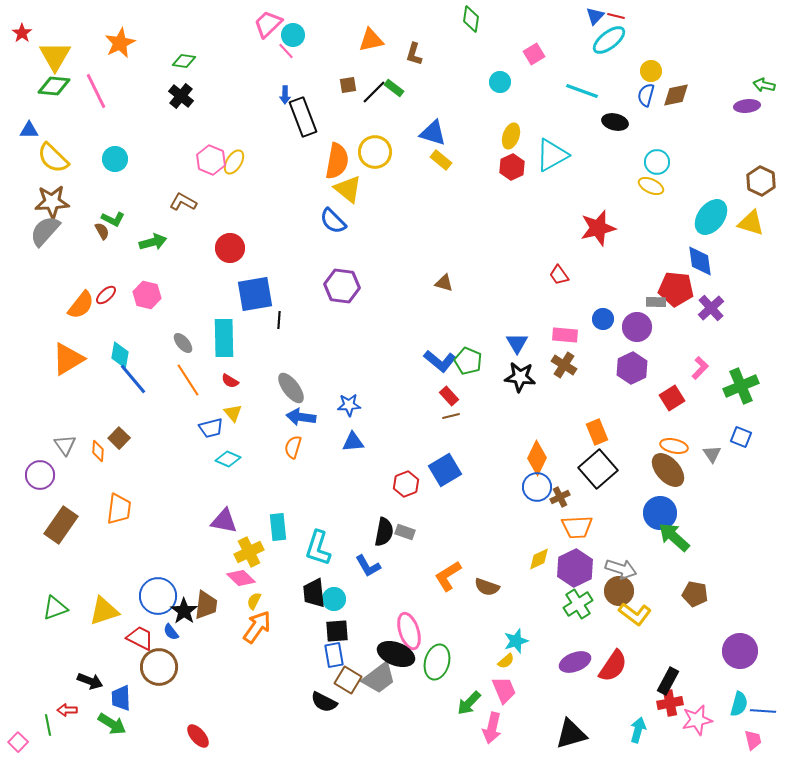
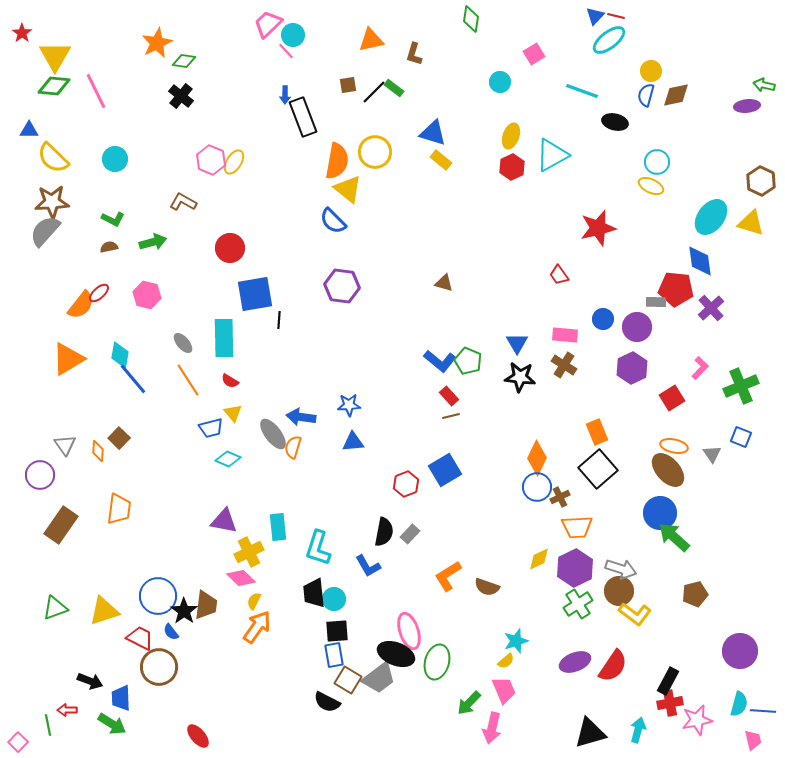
orange star at (120, 43): moved 37 px right
brown semicircle at (102, 231): moved 7 px right, 16 px down; rotated 72 degrees counterclockwise
red ellipse at (106, 295): moved 7 px left, 2 px up
gray ellipse at (291, 388): moved 18 px left, 46 px down
gray rectangle at (405, 532): moved 5 px right, 2 px down; rotated 66 degrees counterclockwise
brown pentagon at (695, 594): rotated 25 degrees counterclockwise
black semicircle at (324, 702): moved 3 px right
black triangle at (571, 734): moved 19 px right, 1 px up
